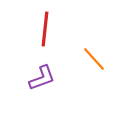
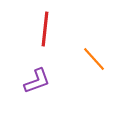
purple L-shape: moved 5 px left, 3 px down
